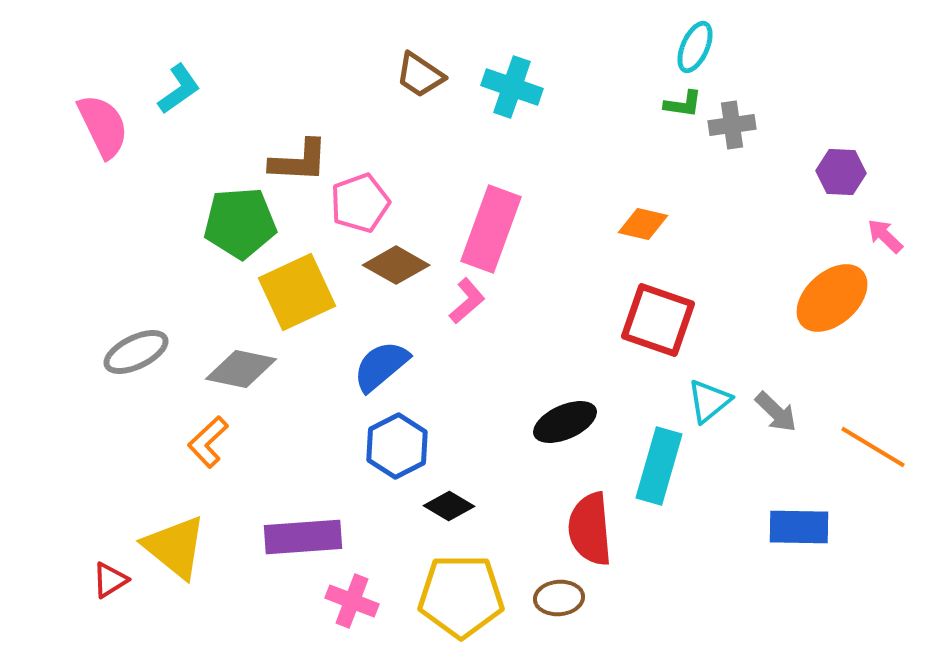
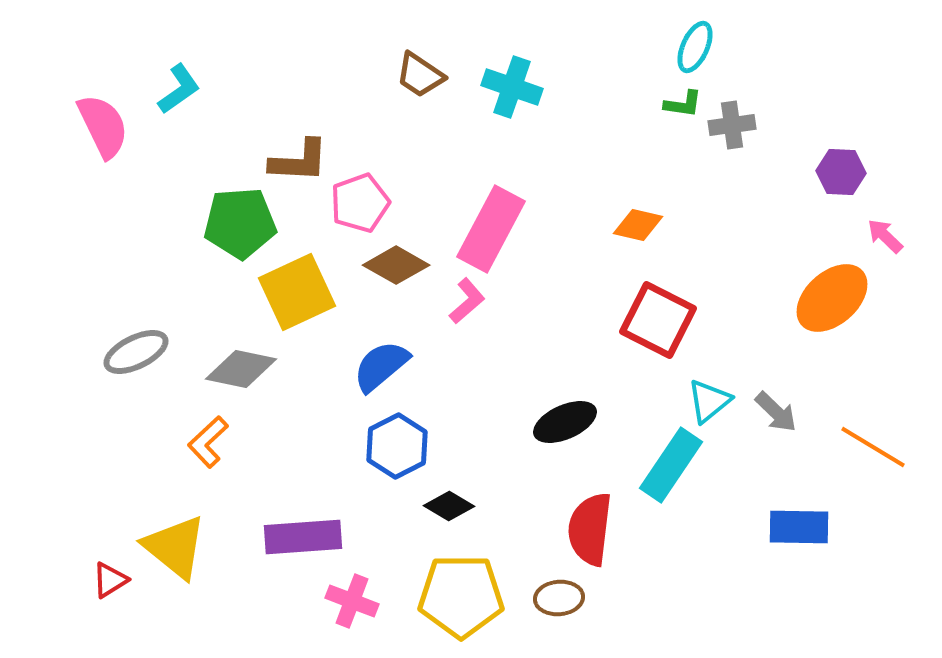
orange diamond: moved 5 px left, 1 px down
pink rectangle: rotated 8 degrees clockwise
red square: rotated 8 degrees clockwise
cyan rectangle: moved 12 px right, 1 px up; rotated 18 degrees clockwise
red semicircle: rotated 12 degrees clockwise
